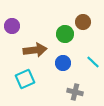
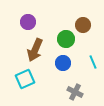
brown circle: moved 3 px down
purple circle: moved 16 px right, 4 px up
green circle: moved 1 px right, 5 px down
brown arrow: rotated 120 degrees clockwise
cyan line: rotated 24 degrees clockwise
gray cross: rotated 14 degrees clockwise
